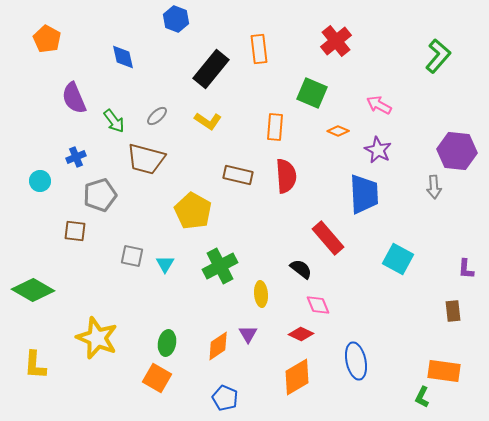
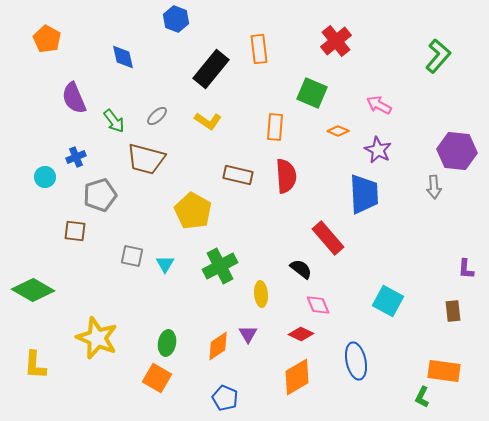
cyan circle at (40, 181): moved 5 px right, 4 px up
cyan square at (398, 259): moved 10 px left, 42 px down
